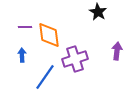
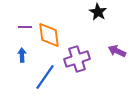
purple arrow: rotated 72 degrees counterclockwise
purple cross: moved 2 px right
